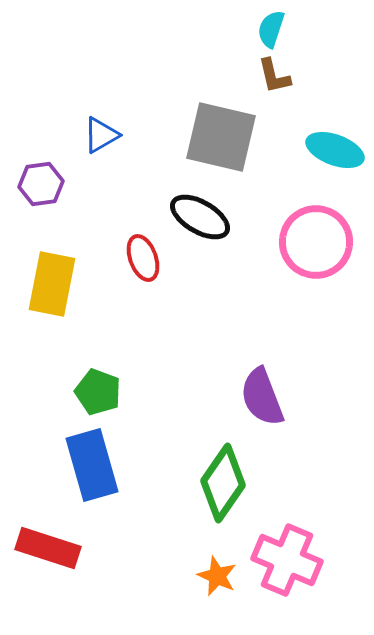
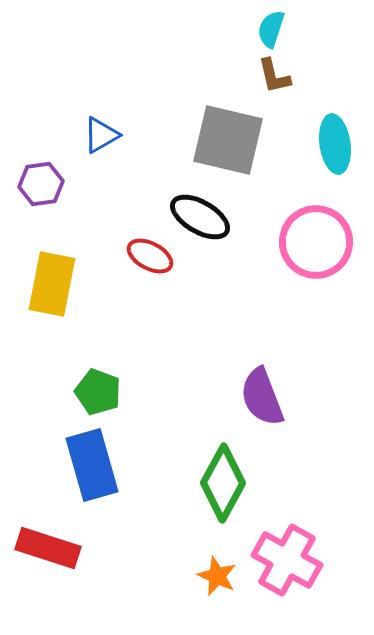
gray square: moved 7 px right, 3 px down
cyan ellipse: moved 6 px up; rotated 62 degrees clockwise
red ellipse: moved 7 px right, 2 px up; rotated 42 degrees counterclockwise
green diamond: rotated 6 degrees counterclockwise
pink cross: rotated 6 degrees clockwise
